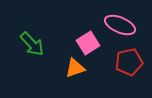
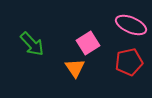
pink ellipse: moved 11 px right
orange triangle: rotated 45 degrees counterclockwise
